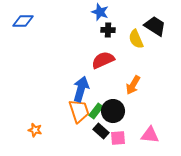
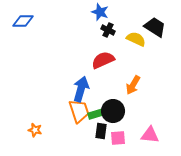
black trapezoid: moved 1 px down
black cross: rotated 24 degrees clockwise
yellow semicircle: rotated 138 degrees clockwise
green rectangle: moved 3 px down; rotated 35 degrees clockwise
black rectangle: rotated 56 degrees clockwise
